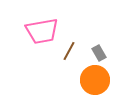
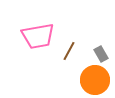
pink trapezoid: moved 4 px left, 5 px down
gray rectangle: moved 2 px right, 1 px down
